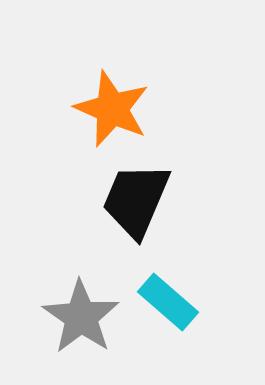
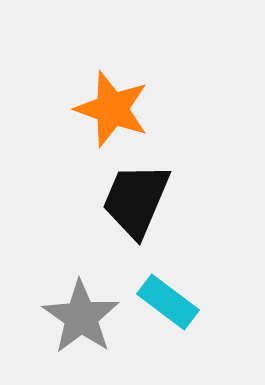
orange star: rotated 4 degrees counterclockwise
cyan rectangle: rotated 4 degrees counterclockwise
